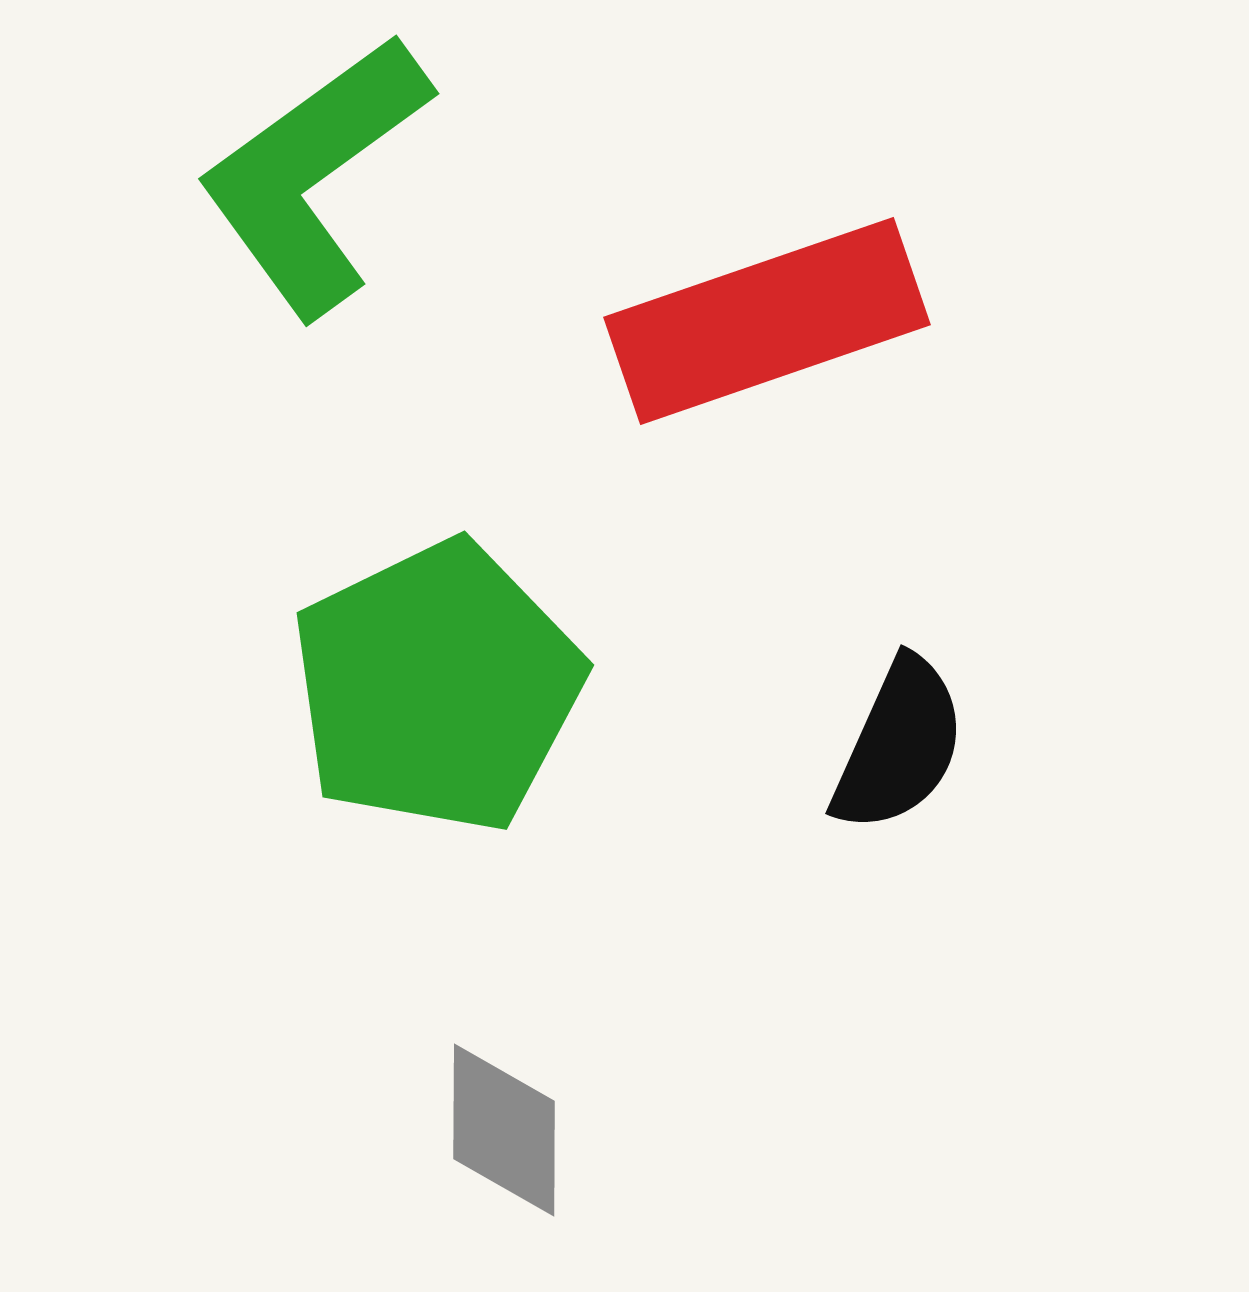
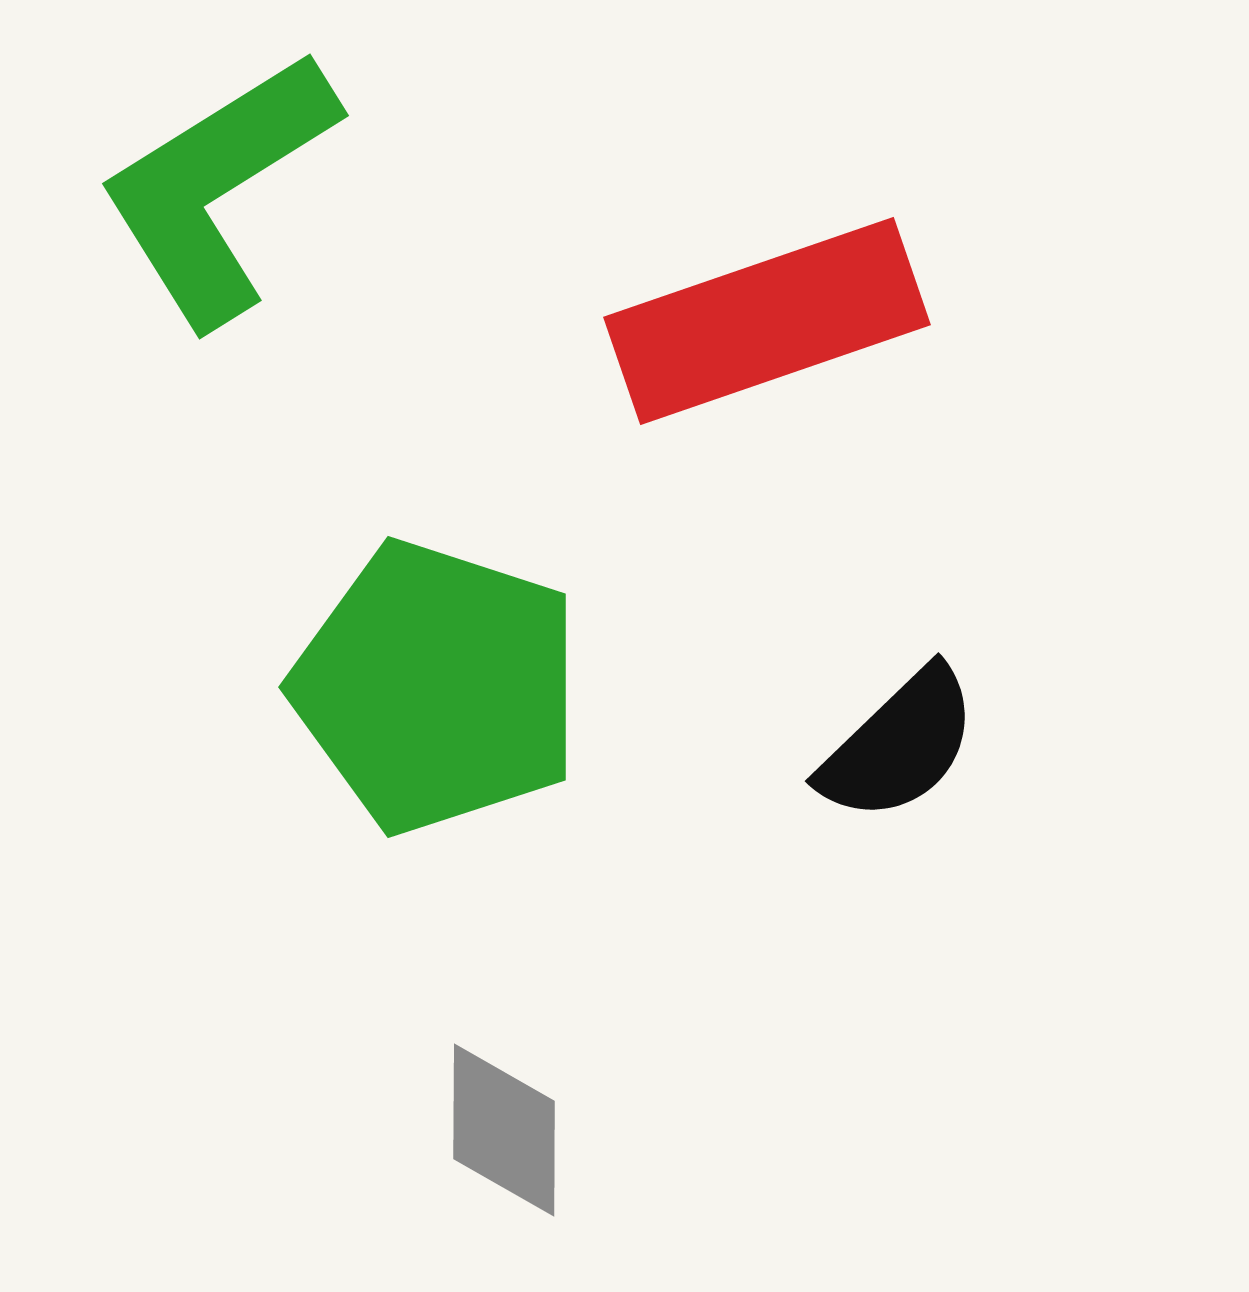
green L-shape: moved 96 px left, 13 px down; rotated 4 degrees clockwise
green pentagon: rotated 28 degrees counterclockwise
black semicircle: rotated 22 degrees clockwise
